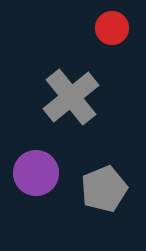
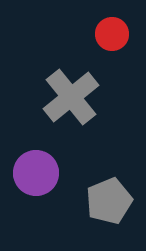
red circle: moved 6 px down
gray pentagon: moved 5 px right, 12 px down
